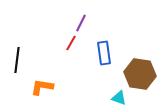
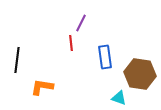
red line: rotated 35 degrees counterclockwise
blue rectangle: moved 1 px right, 4 px down
